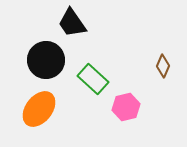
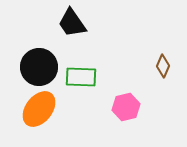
black circle: moved 7 px left, 7 px down
green rectangle: moved 12 px left, 2 px up; rotated 40 degrees counterclockwise
